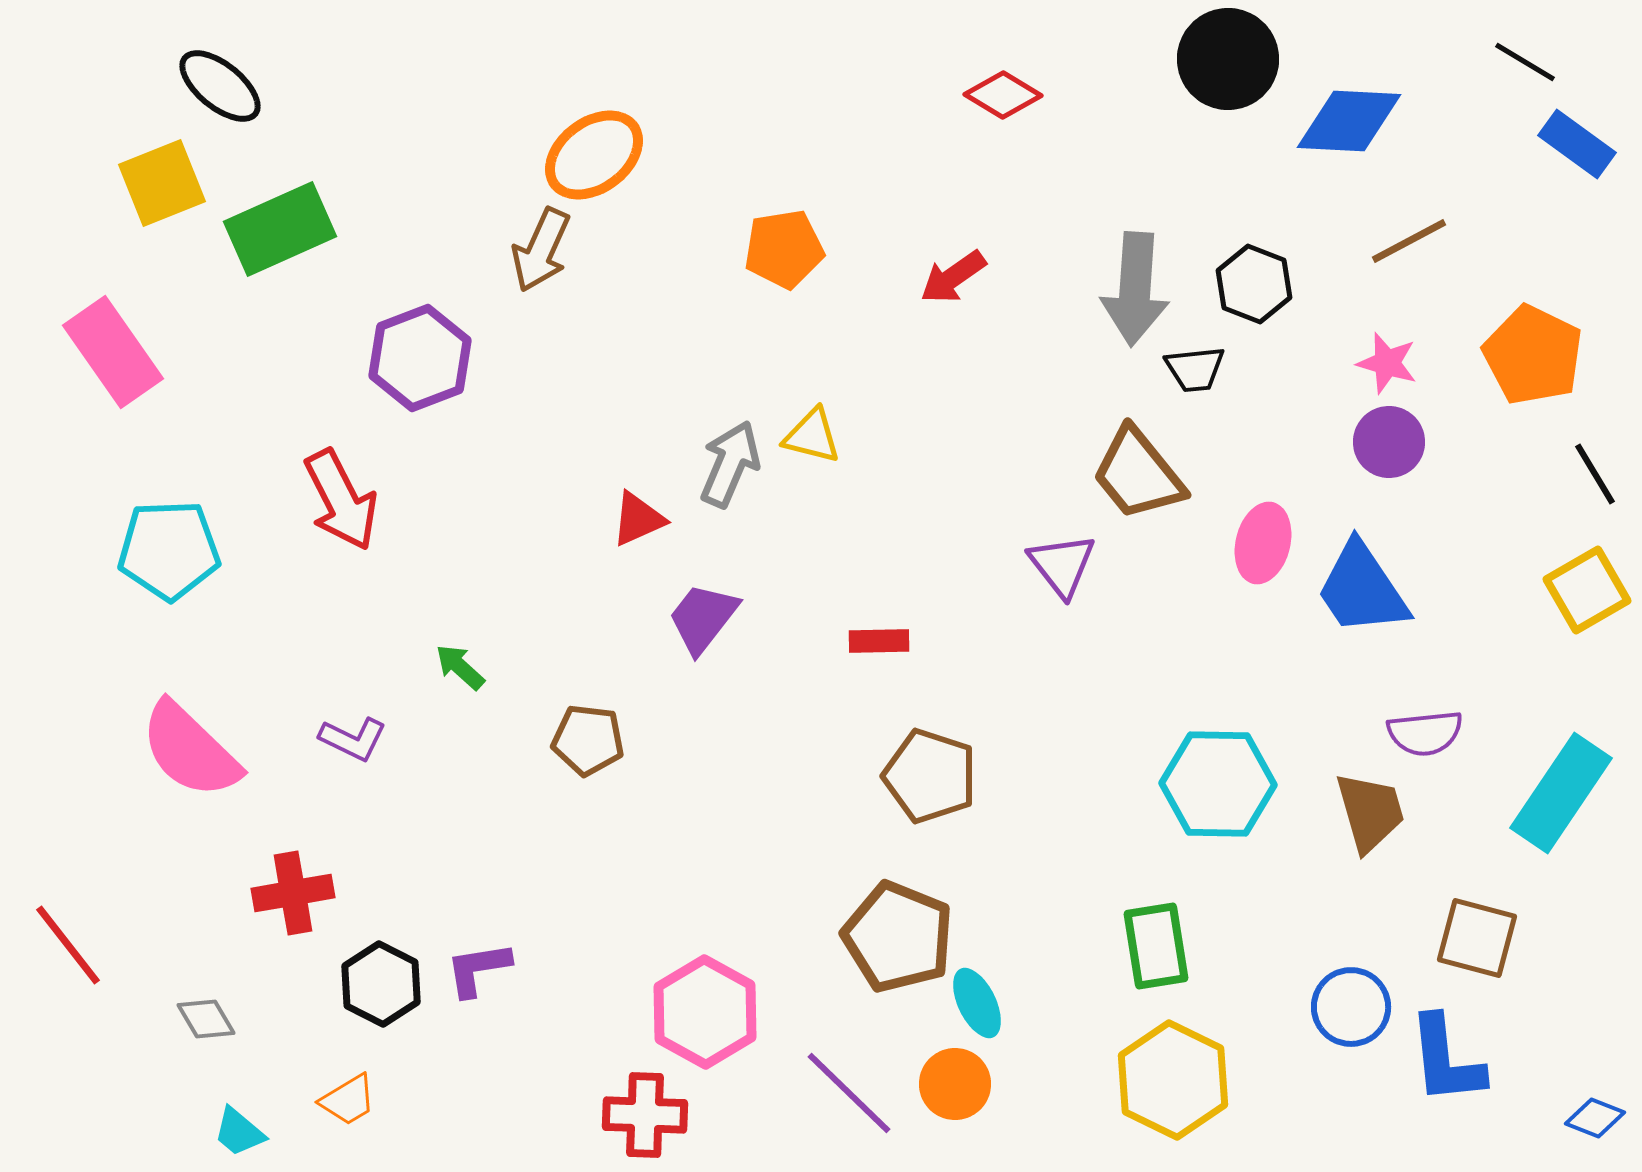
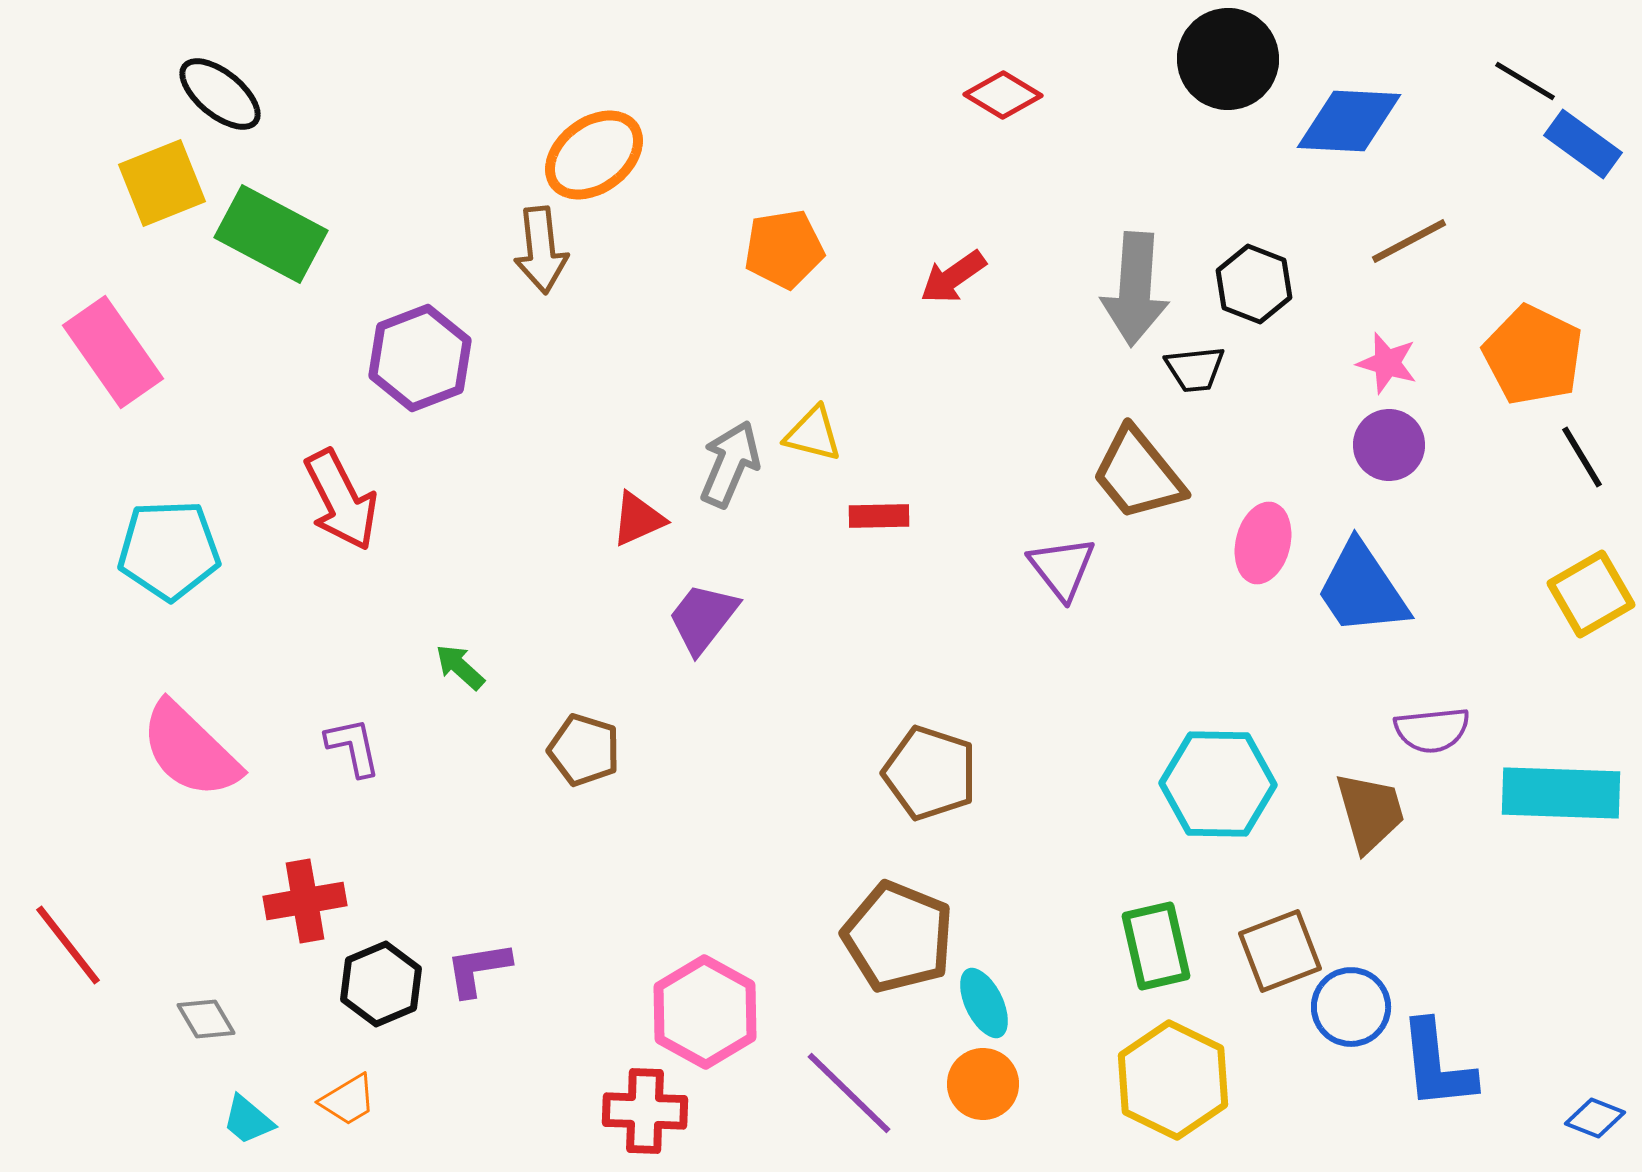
black line at (1525, 62): moved 19 px down
black ellipse at (220, 86): moved 8 px down
blue rectangle at (1577, 144): moved 6 px right
green rectangle at (280, 229): moved 9 px left, 5 px down; rotated 52 degrees clockwise
brown arrow at (541, 250): rotated 30 degrees counterclockwise
yellow triangle at (812, 436): moved 1 px right, 2 px up
purple circle at (1389, 442): moved 3 px down
black line at (1595, 474): moved 13 px left, 17 px up
purple triangle at (1062, 565): moved 3 px down
yellow square at (1587, 590): moved 4 px right, 4 px down
red rectangle at (879, 641): moved 125 px up
purple semicircle at (1425, 733): moved 7 px right, 3 px up
purple L-shape at (353, 739): moved 8 px down; rotated 128 degrees counterclockwise
brown pentagon at (588, 740): moved 4 px left, 10 px down; rotated 10 degrees clockwise
brown pentagon at (930, 776): moved 3 px up
cyan rectangle at (1561, 793): rotated 58 degrees clockwise
red cross at (293, 893): moved 12 px right, 8 px down
brown square at (1477, 938): moved 197 px left, 13 px down; rotated 36 degrees counterclockwise
green rectangle at (1156, 946): rotated 4 degrees counterclockwise
black hexagon at (381, 984): rotated 10 degrees clockwise
cyan ellipse at (977, 1003): moved 7 px right
blue L-shape at (1446, 1060): moved 9 px left, 5 px down
orange circle at (955, 1084): moved 28 px right
red cross at (645, 1115): moved 4 px up
cyan trapezoid at (239, 1132): moved 9 px right, 12 px up
